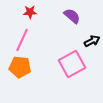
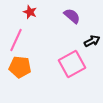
red star: rotated 24 degrees clockwise
pink line: moved 6 px left
